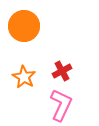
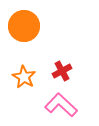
pink L-shape: rotated 72 degrees counterclockwise
